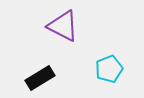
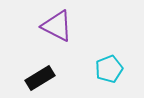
purple triangle: moved 6 px left
